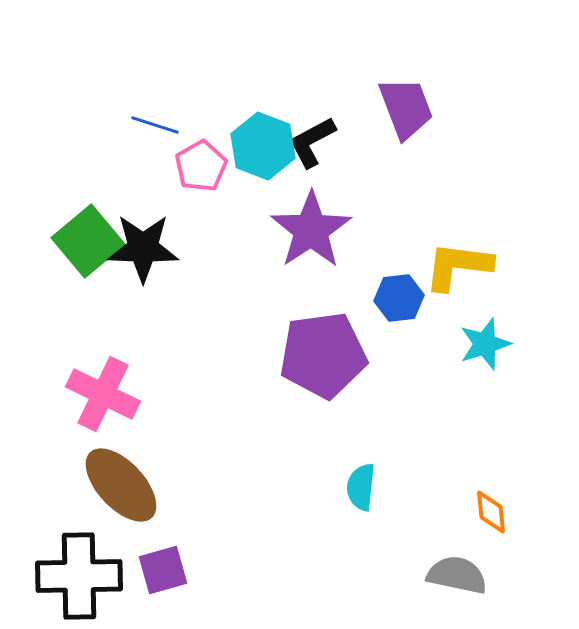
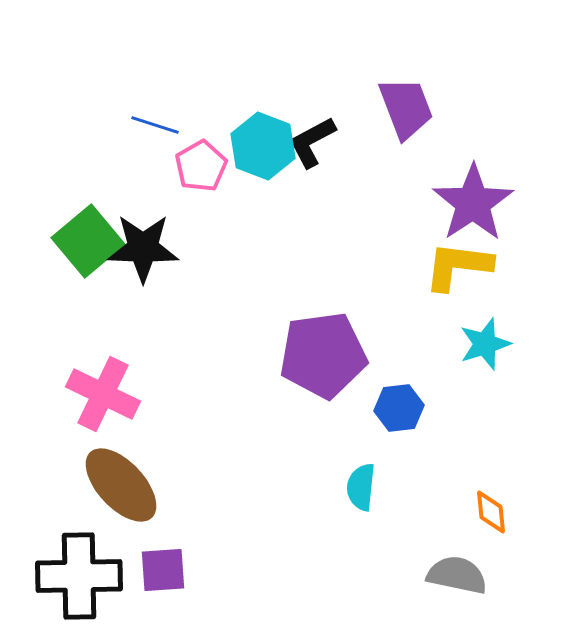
purple star: moved 162 px right, 27 px up
blue hexagon: moved 110 px down
purple square: rotated 12 degrees clockwise
